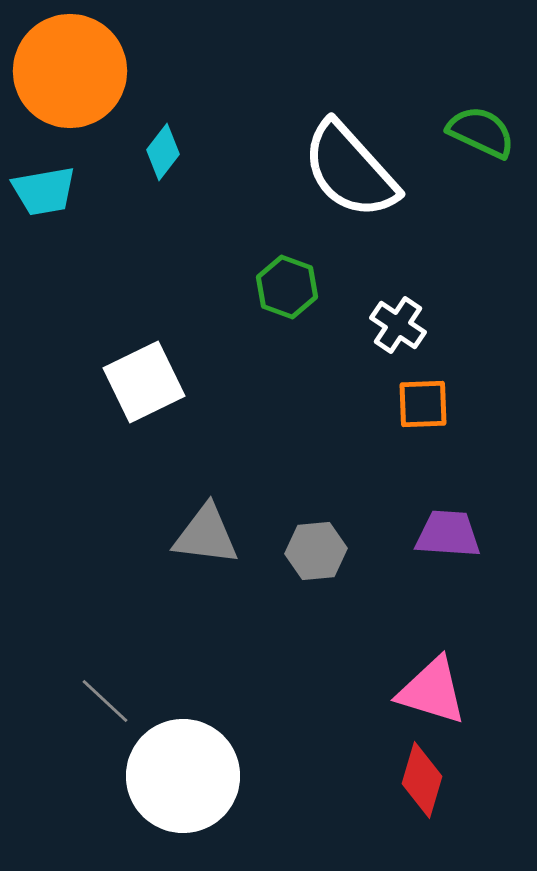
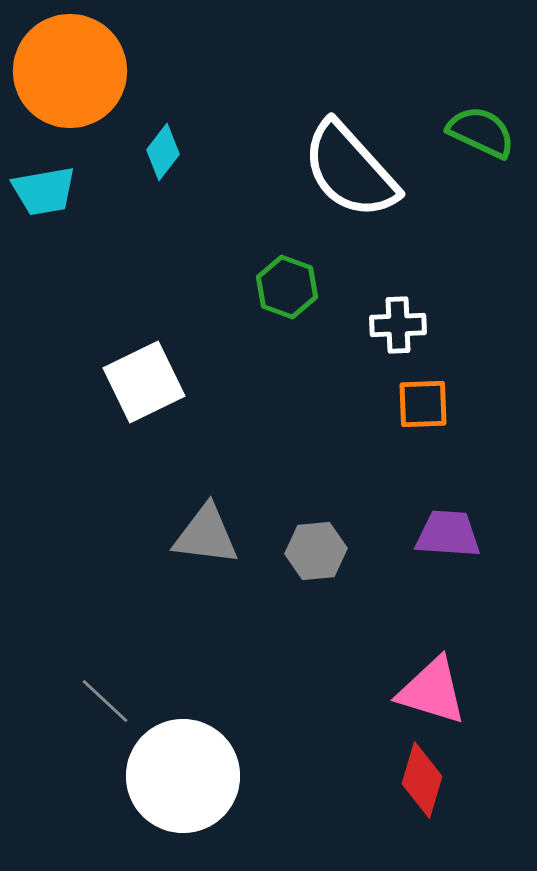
white cross: rotated 36 degrees counterclockwise
